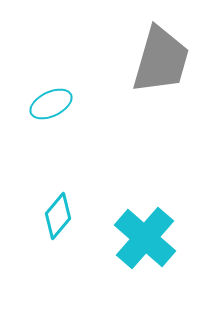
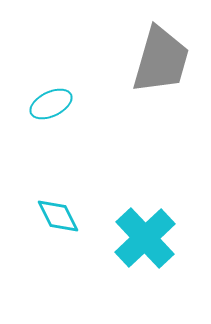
cyan diamond: rotated 66 degrees counterclockwise
cyan cross: rotated 6 degrees clockwise
